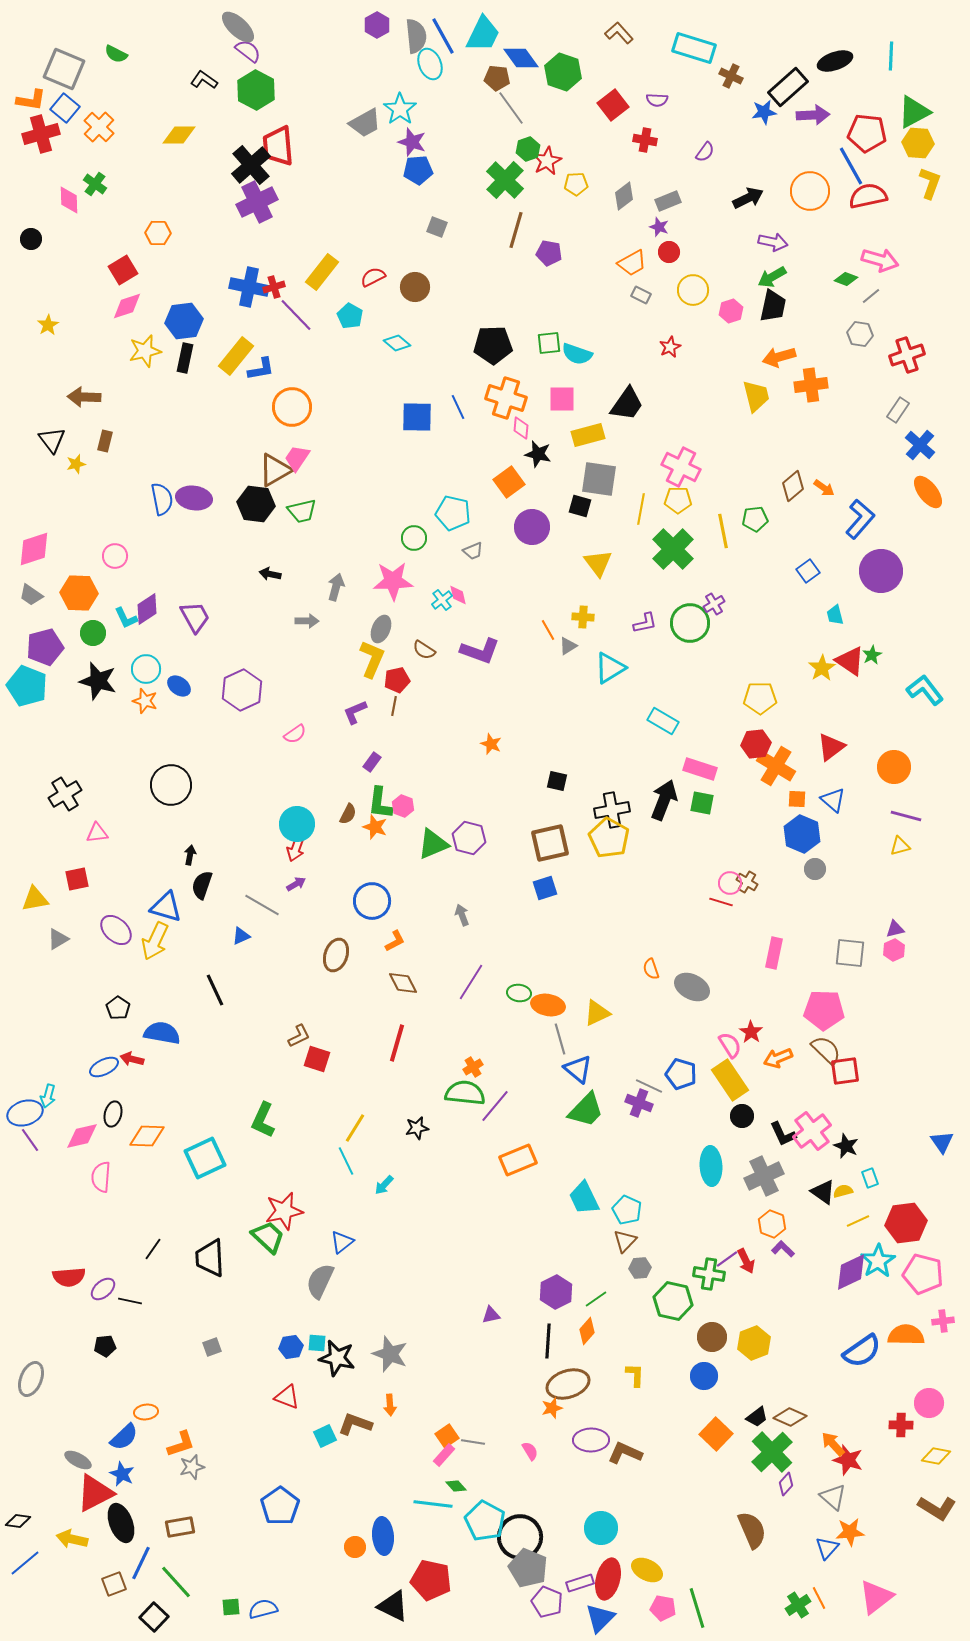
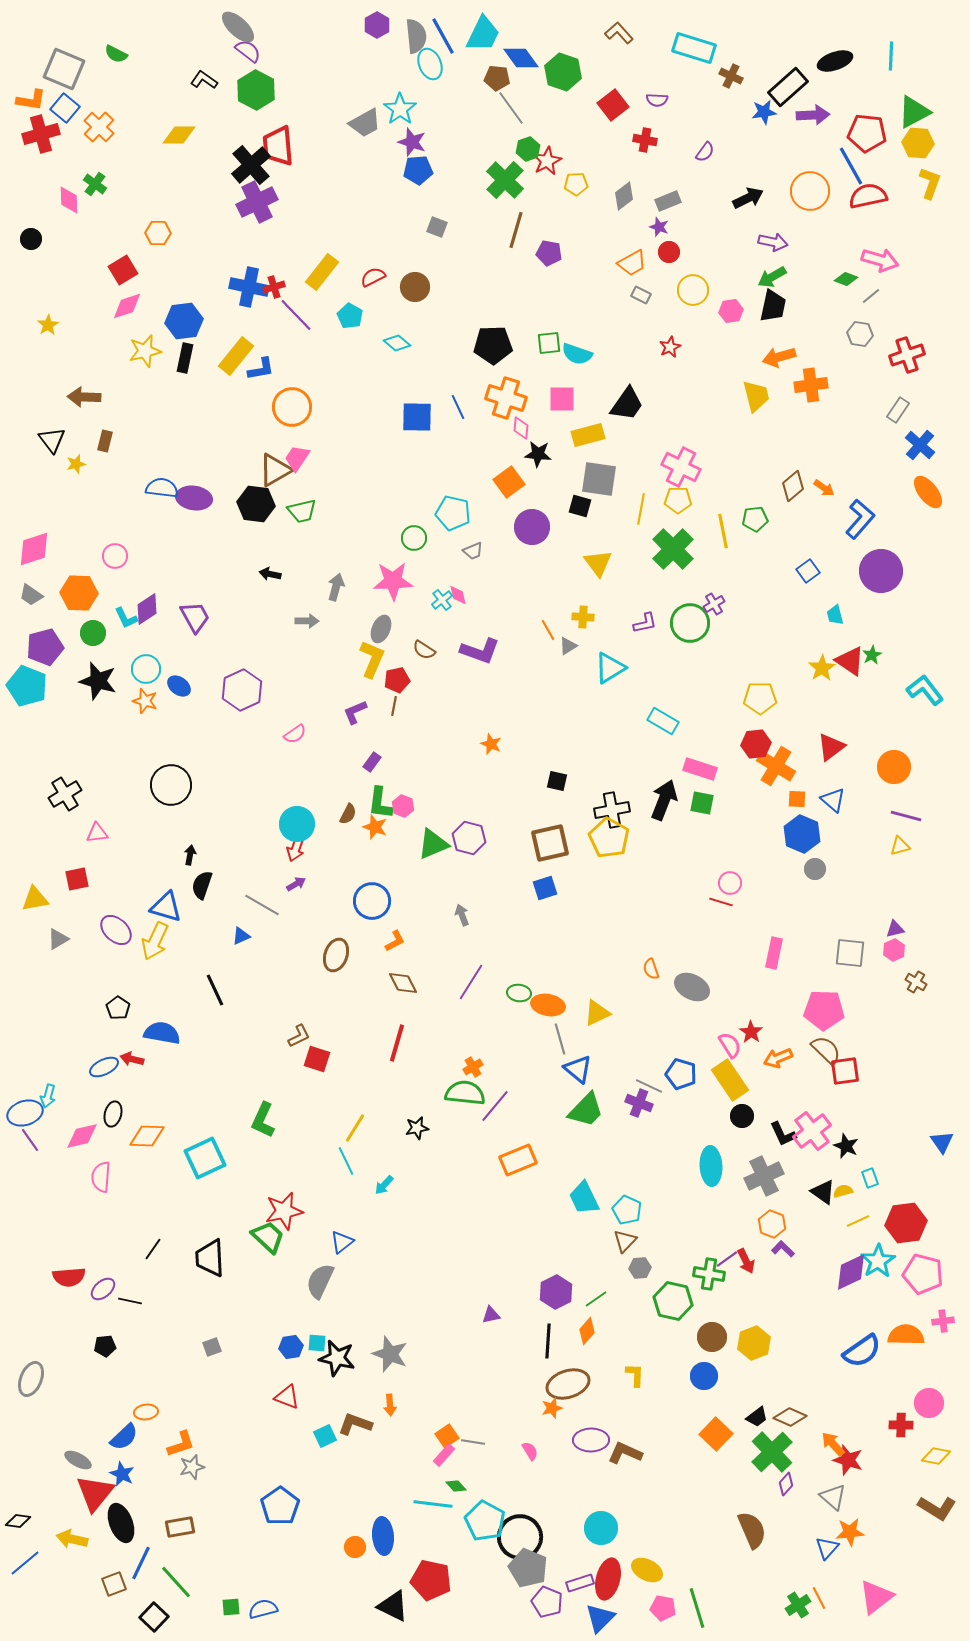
pink hexagon at (731, 311): rotated 10 degrees clockwise
black star at (538, 454): rotated 8 degrees counterclockwise
blue semicircle at (162, 499): moved 11 px up; rotated 72 degrees counterclockwise
brown cross at (747, 882): moved 169 px right, 100 px down
red triangle at (95, 1493): rotated 24 degrees counterclockwise
